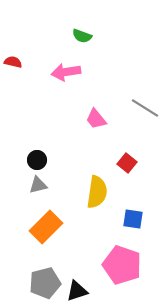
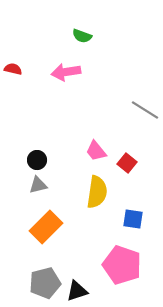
red semicircle: moved 7 px down
gray line: moved 2 px down
pink trapezoid: moved 32 px down
